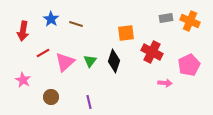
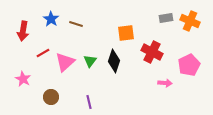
pink star: moved 1 px up
